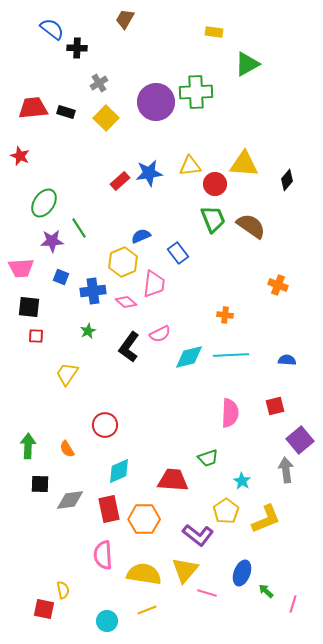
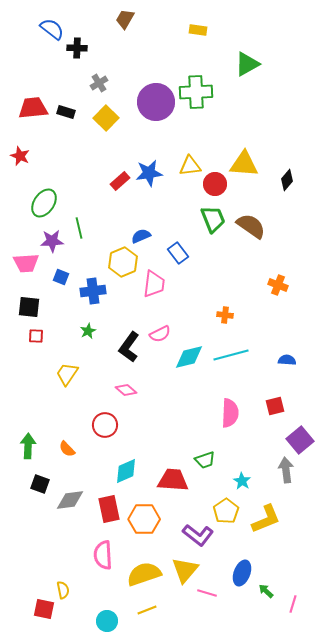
yellow rectangle at (214, 32): moved 16 px left, 2 px up
green line at (79, 228): rotated 20 degrees clockwise
pink trapezoid at (21, 268): moved 5 px right, 5 px up
pink diamond at (126, 302): moved 88 px down
cyan line at (231, 355): rotated 12 degrees counterclockwise
orange semicircle at (67, 449): rotated 12 degrees counterclockwise
green trapezoid at (208, 458): moved 3 px left, 2 px down
cyan diamond at (119, 471): moved 7 px right
black square at (40, 484): rotated 18 degrees clockwise
yellow semicircle at (144, 574): rotated 28 degrees counterclockwise
